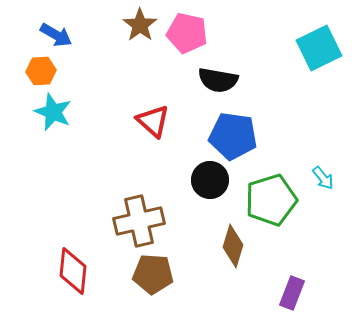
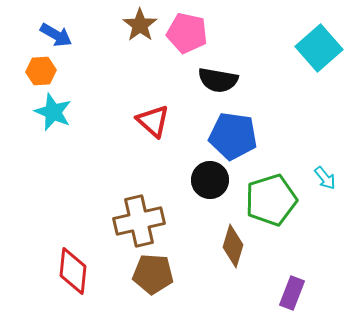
cyan square: rotated 15 degrees counterclockwise
cyan arrow: moved 2 px right
